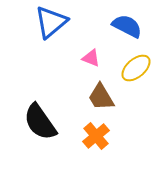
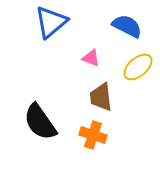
yellow ellipse: moved 2 px right, 1 px up
brown trapezoid: rotated 24 degrees clockwise
orange cross: moved 3 px left, 1 px up; rotated 32 degrees counterclockwise
